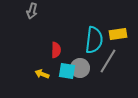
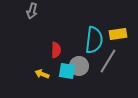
gray circle: moved 1 px left, 2 px up
